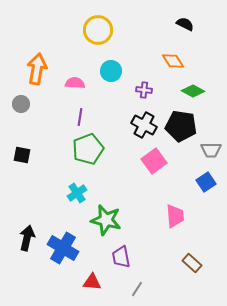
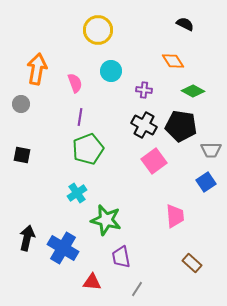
pink semicircle: rotated 66 degrees clockwise
